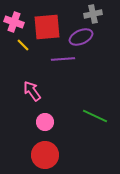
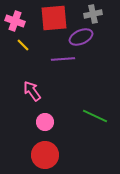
pink cross: moved 1 px right, 1 px up
red square: moved 7 px right, 9 px up
